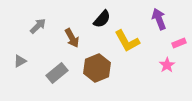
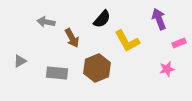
gray arrow: moved 8 px right, 4 px up; rotated 126 degrees counterclockwise
pink star: moved 4 px down; rotated 21 degrees clockwise
gray rectangle: rotated 45 degrees clockwise
